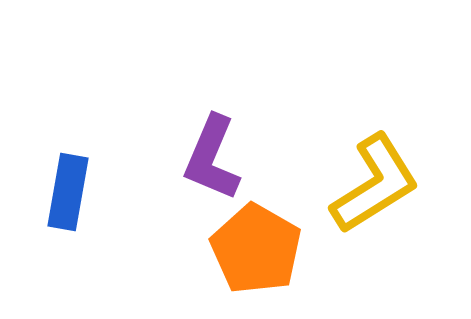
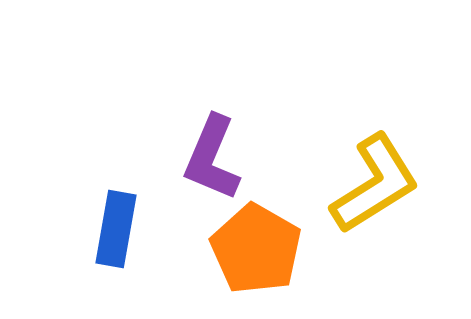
blue rectangle: moved 48 px right, 37 px down
